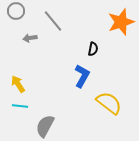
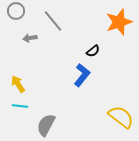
orange star: moved 2 px left
black semicircle: moved 2 px down; rotated 40 degrees clockwise
blue L-shape: moved 1 px up; rotated 10 degrees clockwise
yellow semicircle: moved 12 px right, 14 px down
gray semicircle: moved 1 px right, 1 px up
